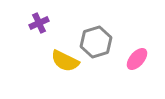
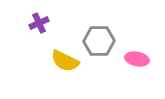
gray hexagon: moved 3 px right, 1 px up; rotated 16 degrees clockwise
pink ellipse: rotated 60 degrees clockwise
